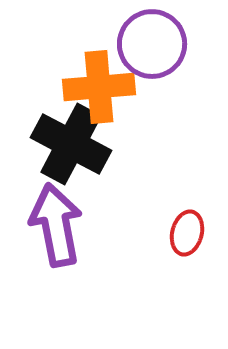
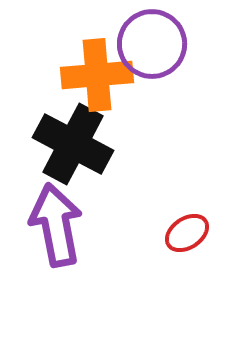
orange cross: moved 2 px left, 12 px up
black cross: moved 2 px right
red ellipse: rotated 42 degrees clockwise
